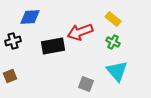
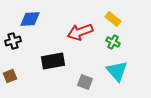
blue diamond: moved 2 px down
black rectangle: moved 15 px down
gray square: moved 1 px left, 2 px up
